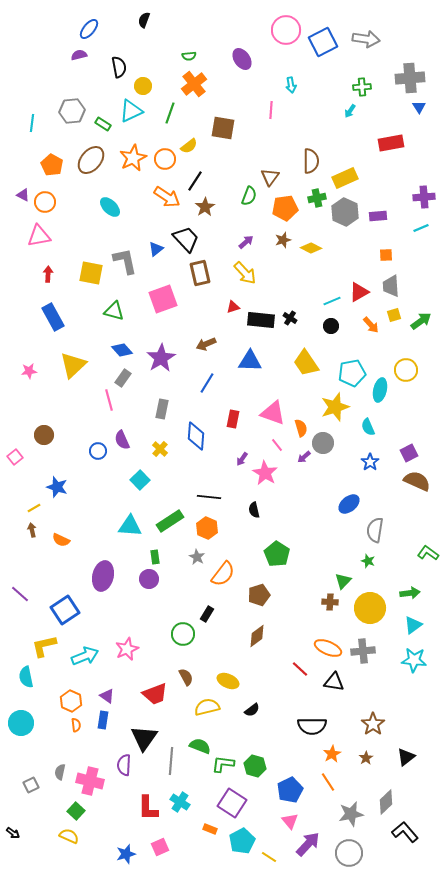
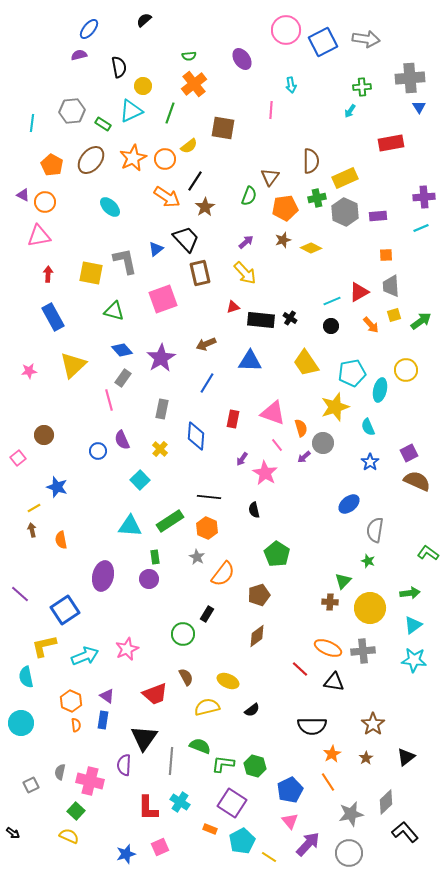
black semicircle at (144, 20): rotated 28 degrees clockwise
pink square at (15, 457): moved 3 px right, 1 px down
orange semicircle at (61, 540): rotated 54 degrees clockwise
